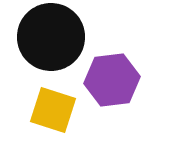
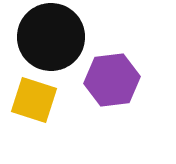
yellow square: moved 19 px left, 10 px up
